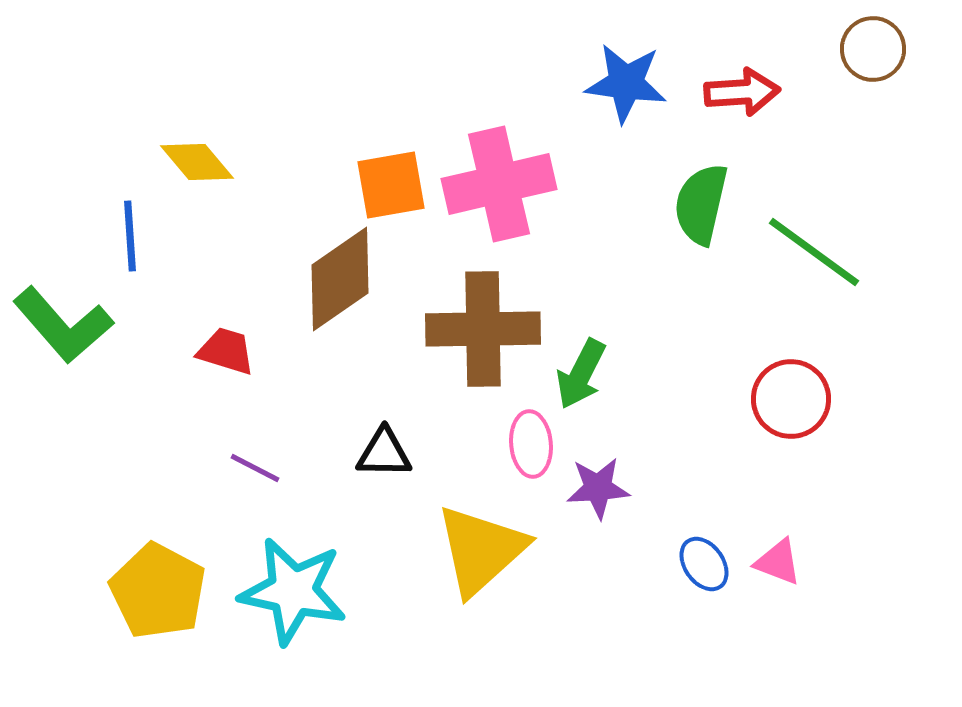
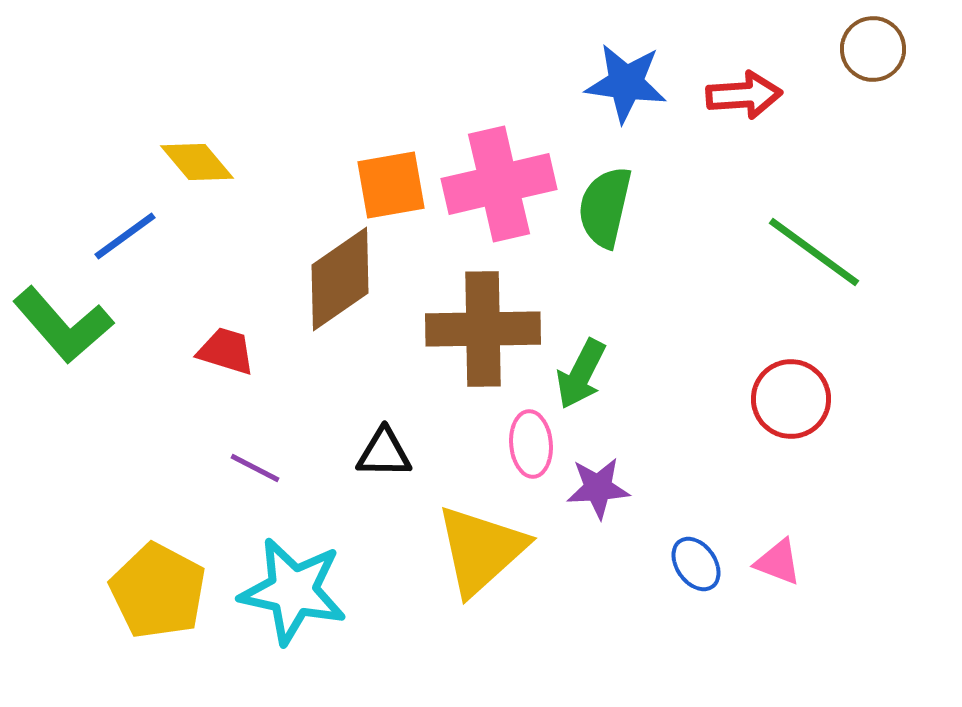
red arrow: moved 2 px right, 3 px down
green semicircle: moved 96 px left, 3 px down
blue line: moved 5 px left; rotated 58 degrees clockwise
blue ellipse: moved 8 px left
